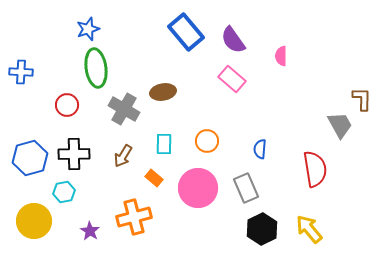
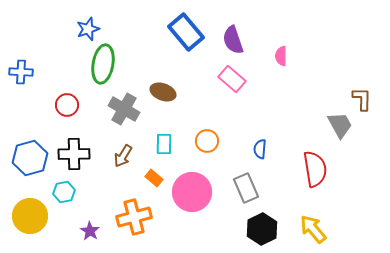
purple semicircle: rotated 16 degrees clockwise
green ellipse: moved 7 px right, 4 px up; rotated 18 degrees clockwise
brown ellipse: rotated 30 degrees clockwise
pink circle: moved 6 px left, 4 px down
yellow circle: moved 4 px left, 5 px up
yellow arrow: moved 4 px right
